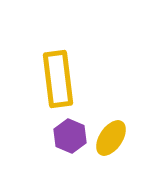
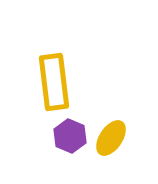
yellow rectangle: moved 4 px left, 3 px down
